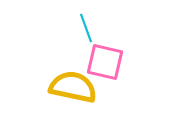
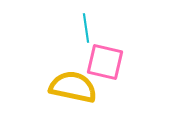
cyan line: rotated 12 degrees clockwise
